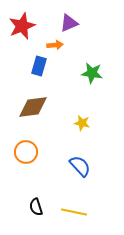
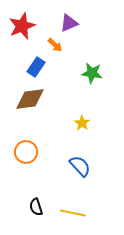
orange arrow: rotated 49 degrees clockwise
blue rectangle: moved 3 px left, 1 px down; rotated 18 degrees clockwise
brown diamond: moved 3 px left, 8 px up
yellow star: rotated 21 degrees clockwise
yellow line: moved 1 px left, 1 px down
